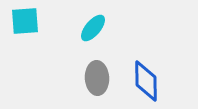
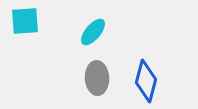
cyan ellipse: moved 4 px down
blue diamond: rotated 15 degrees clockwise
